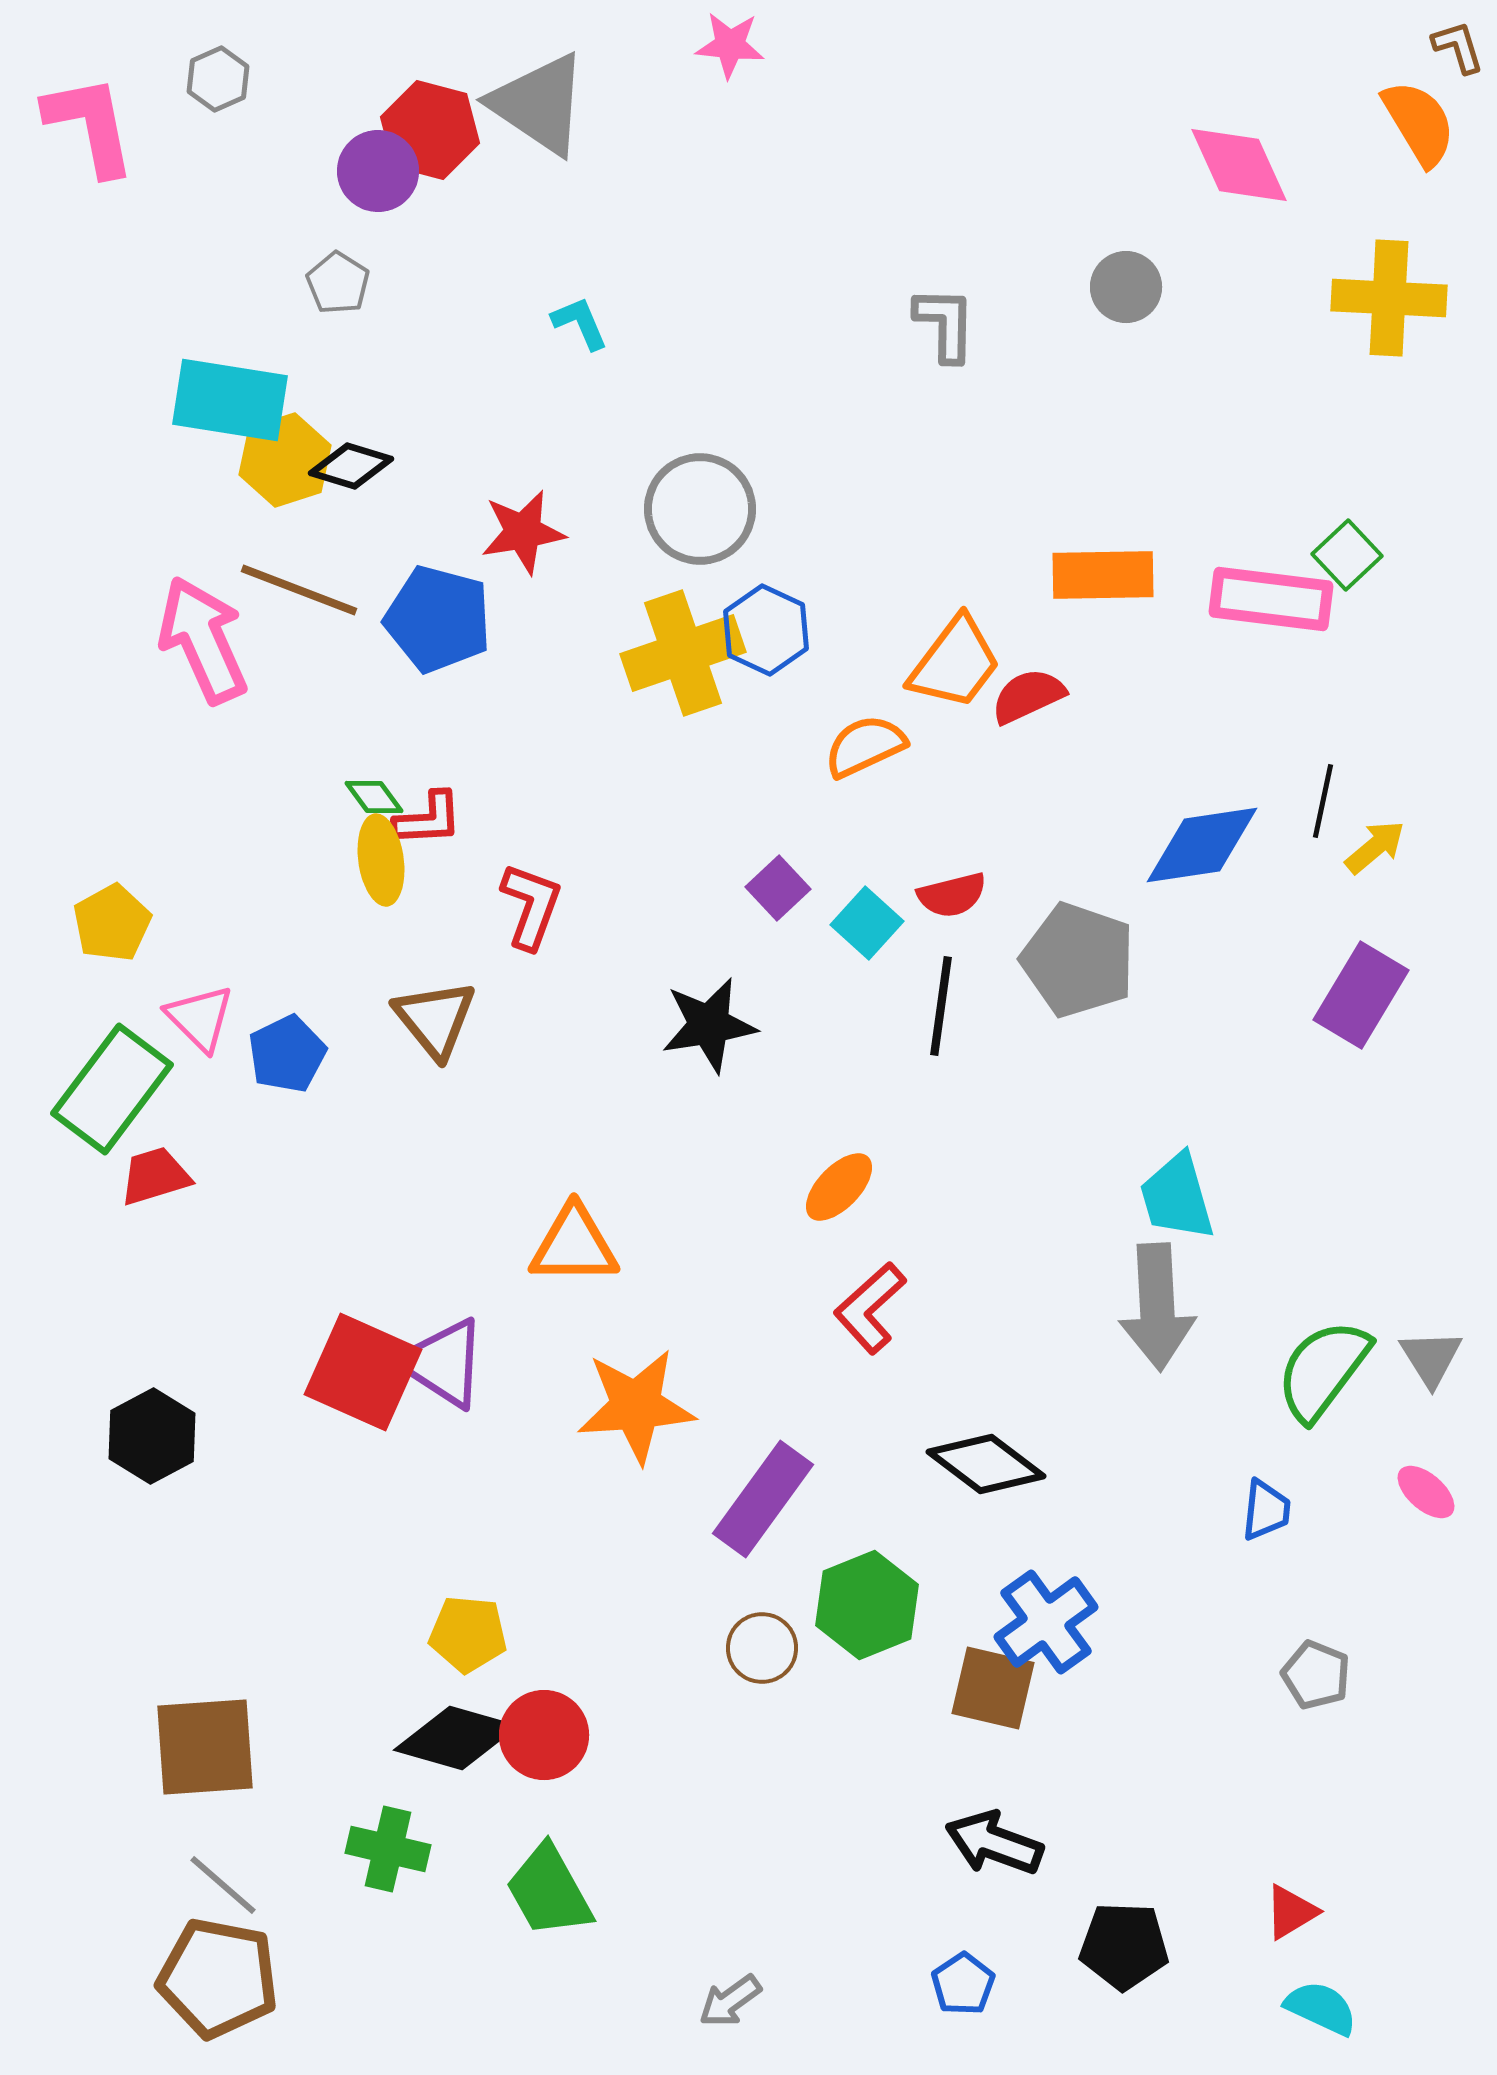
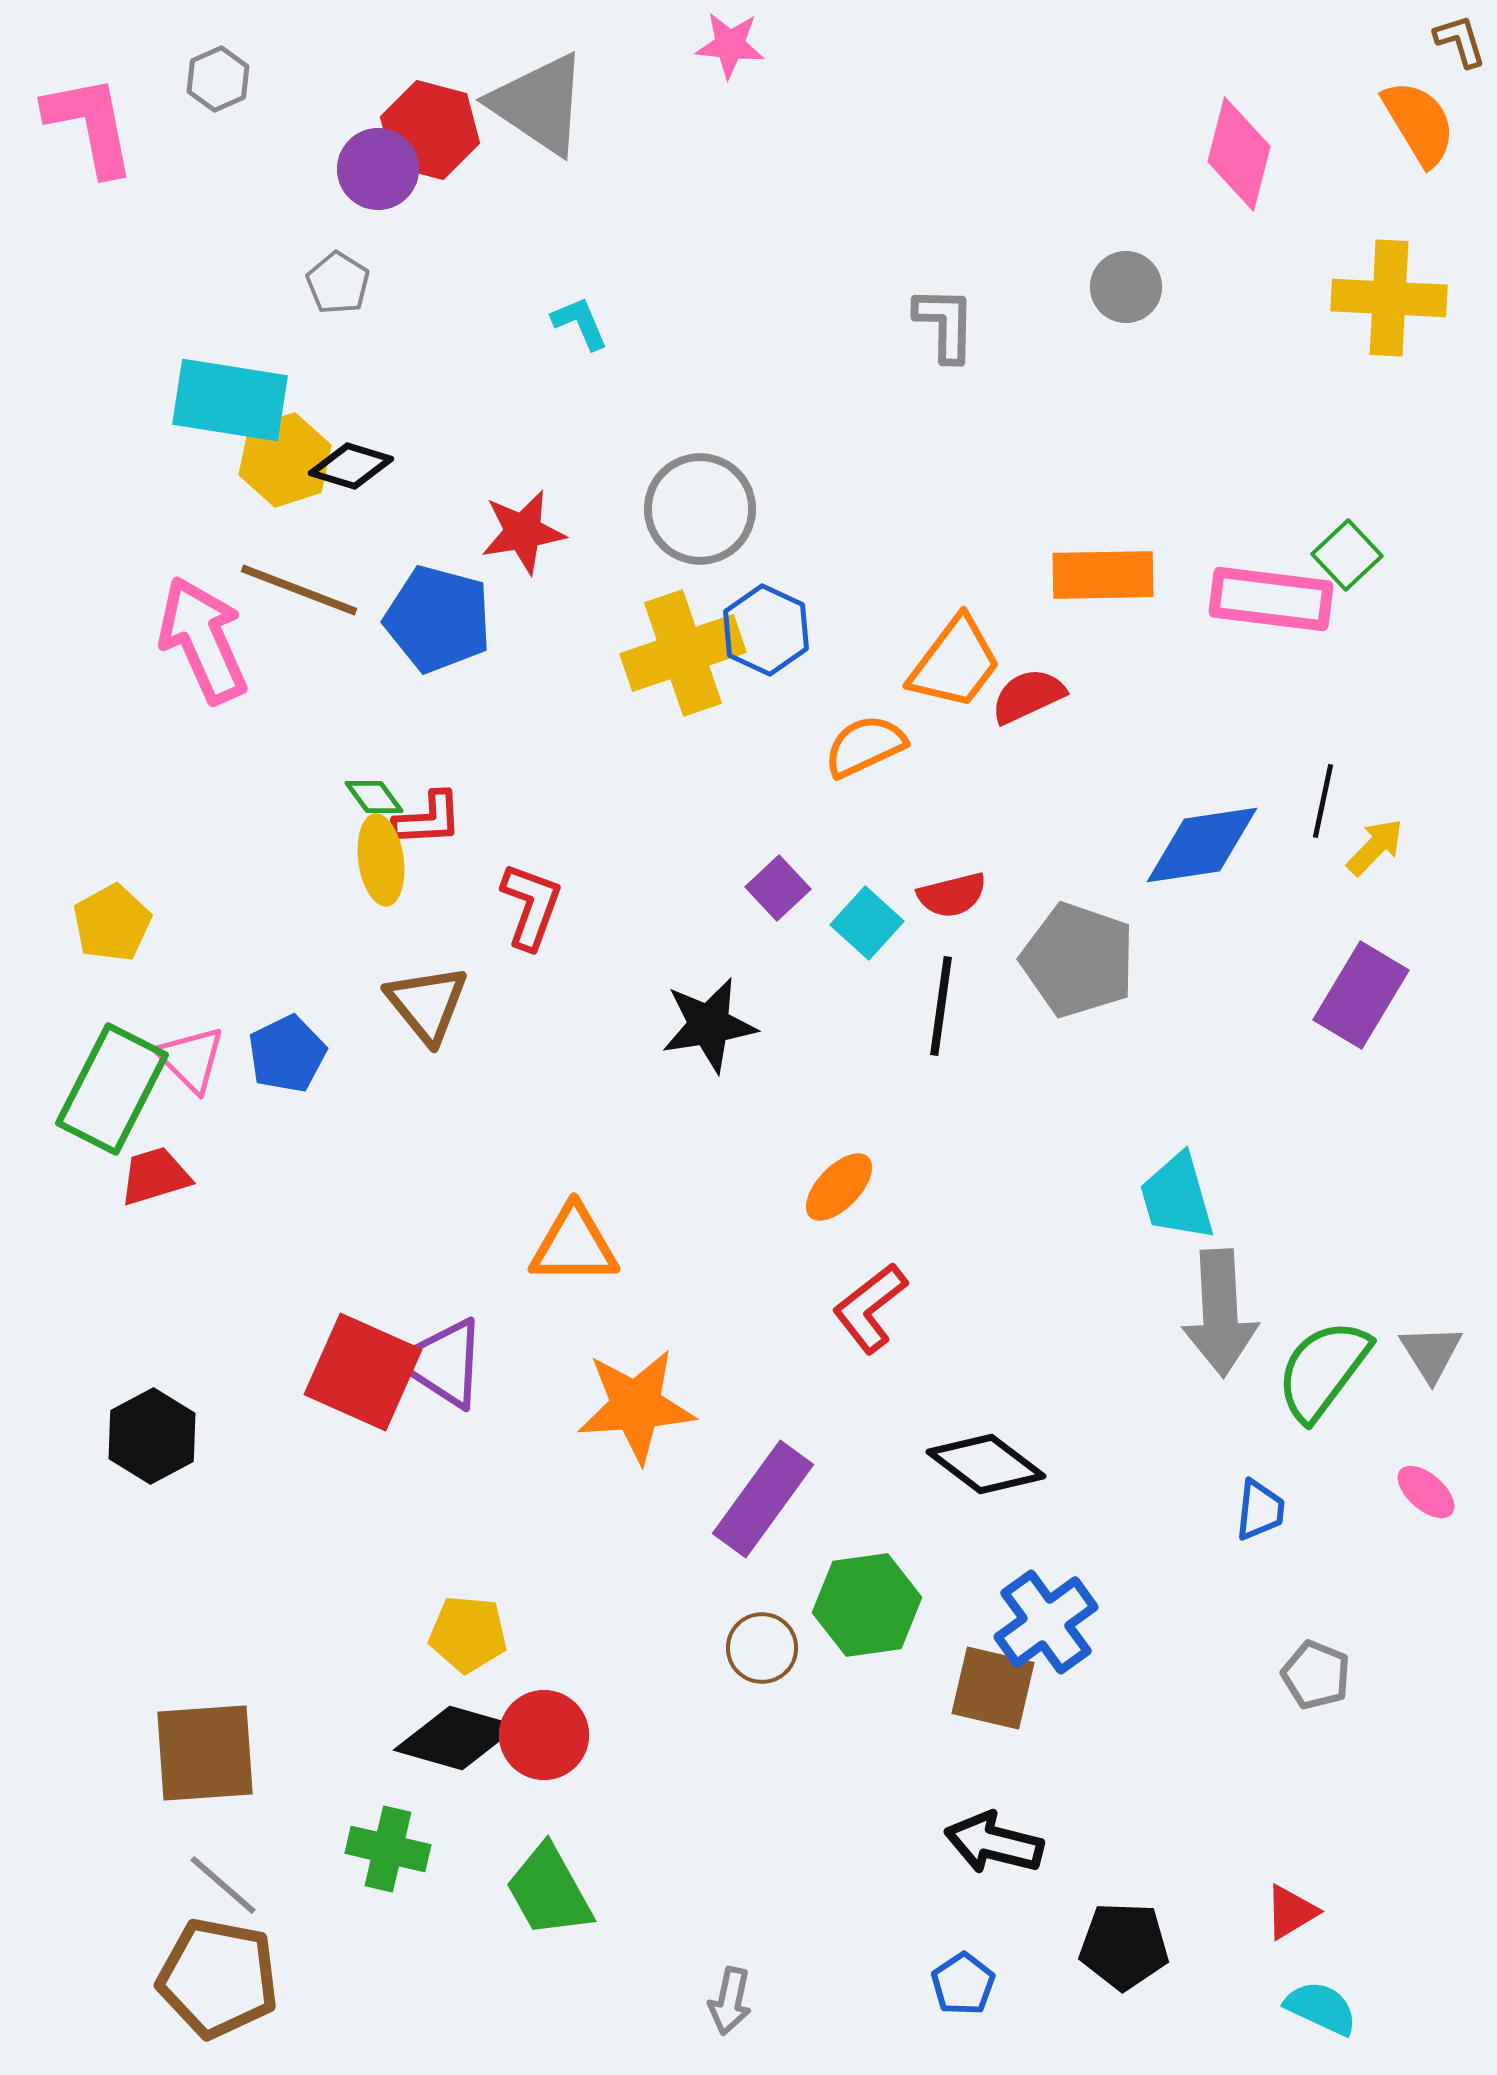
brown L-shape at (1458, 47): moved 2 px right, 6 px up
pink diamond at (1239, 165): moved 11 px up; rotated 39 degrees clockwise
purple circle at (378, 171): moved 2 px up
yellow arrow at (1375, 847): rotated 6 degrees counterclockwise
pink triangle at (200, 1018): moved 9 px left, 41 px down
brown triangle at (435, 1019): moved 8 px left, 15 px up
green rectangle at (112, 1089): rotated 10 degrees counterclockwise
gray arrow at (1157, 1307): moved 63 px right, 6 px down
red L-shape at (870, 1308): rotated 4 degrees clockwise
gray triangle at (1431, 1358): moved 5 px up
blue trapezoid at (1266, 1510): moved 6 px left
green hexagon at (867, 1605): rotated 14 degrees clockwise
brown square at (205, 1747): moved 6 px down
black arrow at (994, 1843): rotated 6 degrees counterclockwise
gray arrow at (730, 2001): rotated 42 degrees counterclockwise
